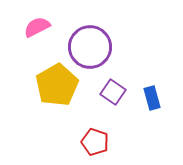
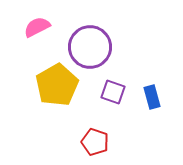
purple square: rotated 15 degrees counterclockwise
blue rectangle: moved 1 px up
